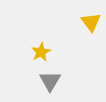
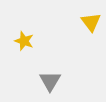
yellow star: moved 17 px left, 11 px up; rotated 24 degrees counterclockwise
